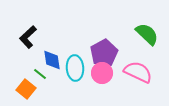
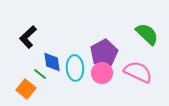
blue diamond: moved 2 px down
